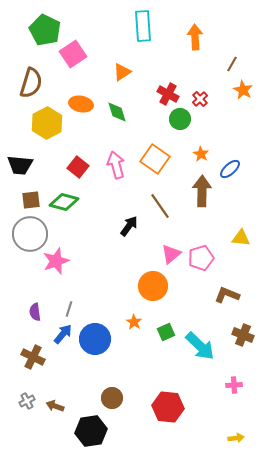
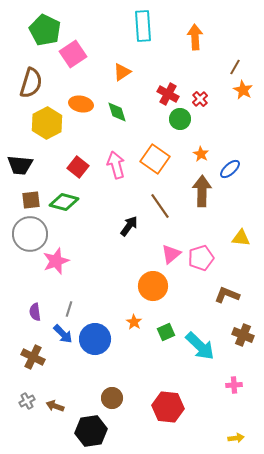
brown line at (232, 64): moved 3 px right, 3 px down
blue arrow at (63, 334): rotated 95 degrees clockwise
